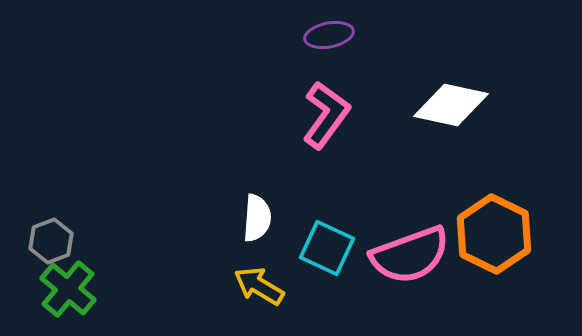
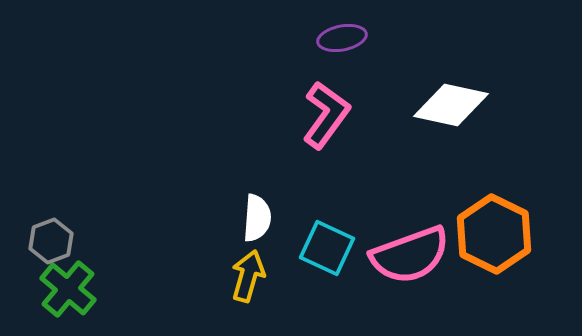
purple ellipse: moved 13 px right, 3 px down
yellow arrow: moved 11 px left, 10 px up; rotated 75 degrees clockwise
